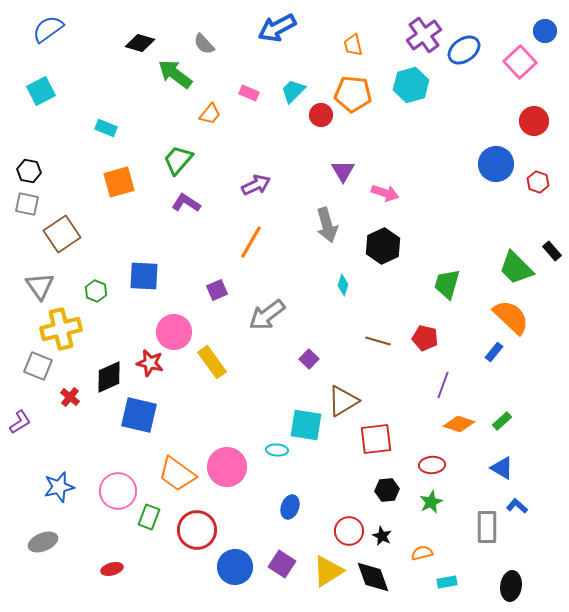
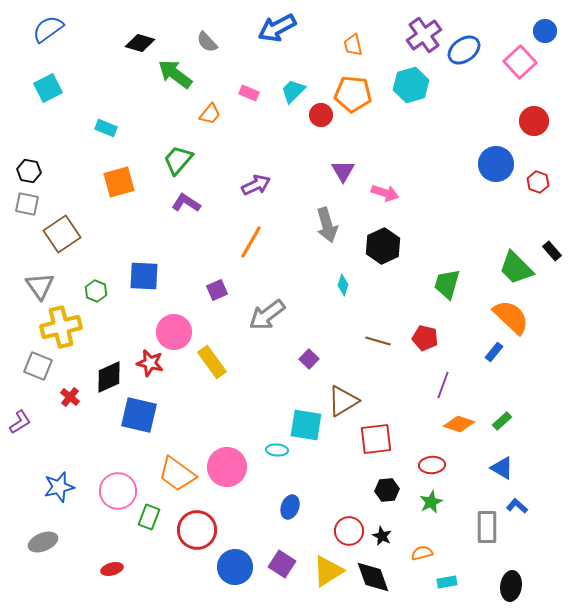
gray semicircle at (204, 44): moved 3 px right, 2 px up
cyan square at (41, 91): moved 7 px right, 3 px up
yellow cross at (61, 329): moved 2 px up
